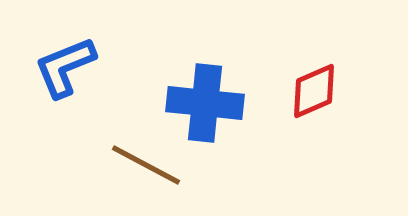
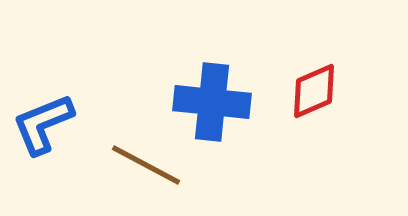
blue L-shape: moved 22 px left, 57 px down
blue cross: moved 7 px right, 1 px up
